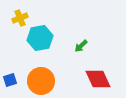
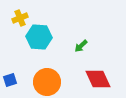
cyan hexagon: moved 1 px left, 1 px up; rotated 15 degrees clockwise
orange circle: moved 6 px right, 1 px down
